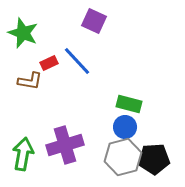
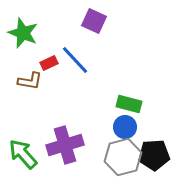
blue line: moved 2 px left, 1 px up
green arrow: rotated 52 degrees counterclockwise
black pentagon: moved 4 px up
